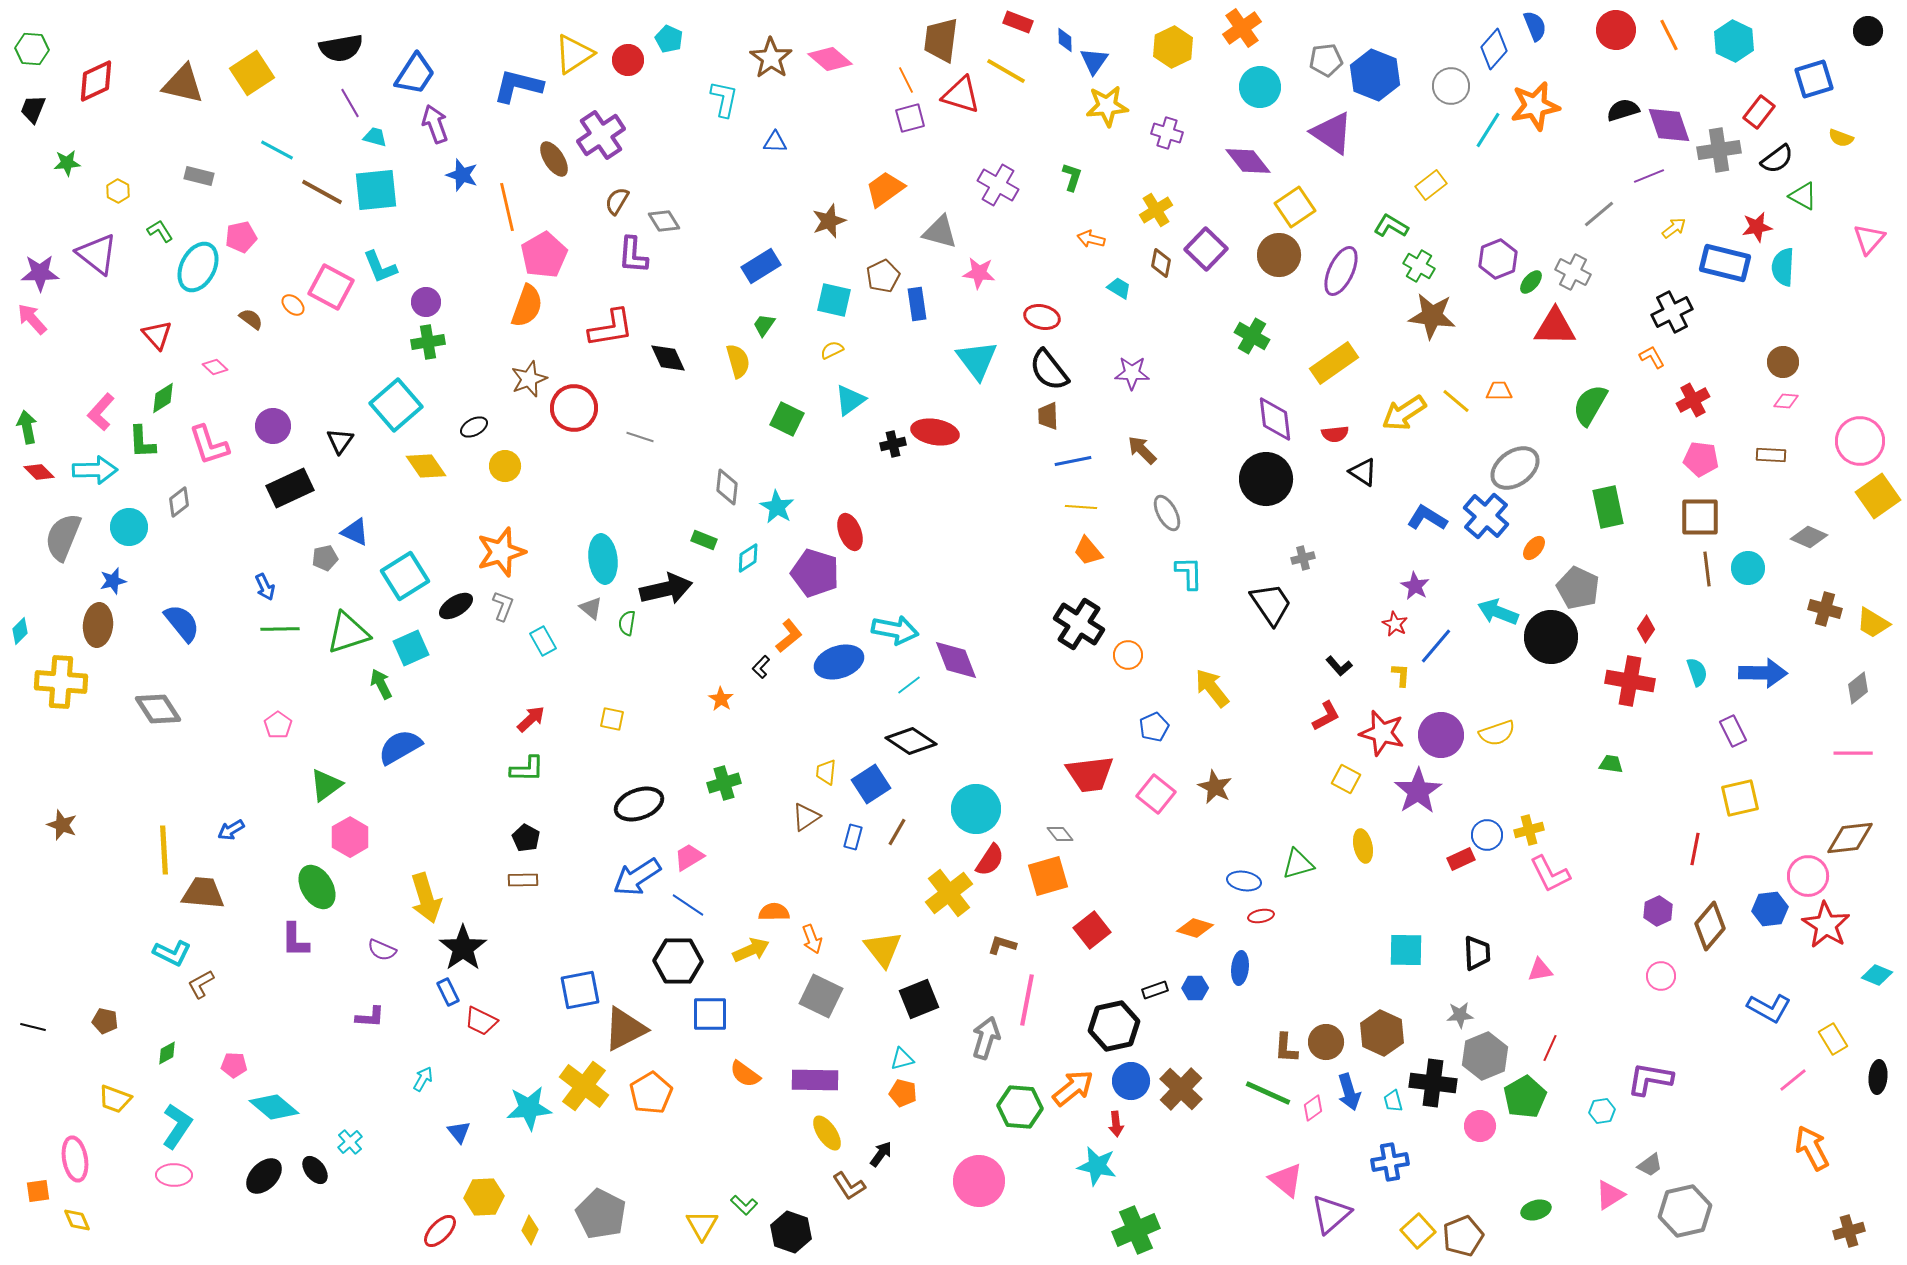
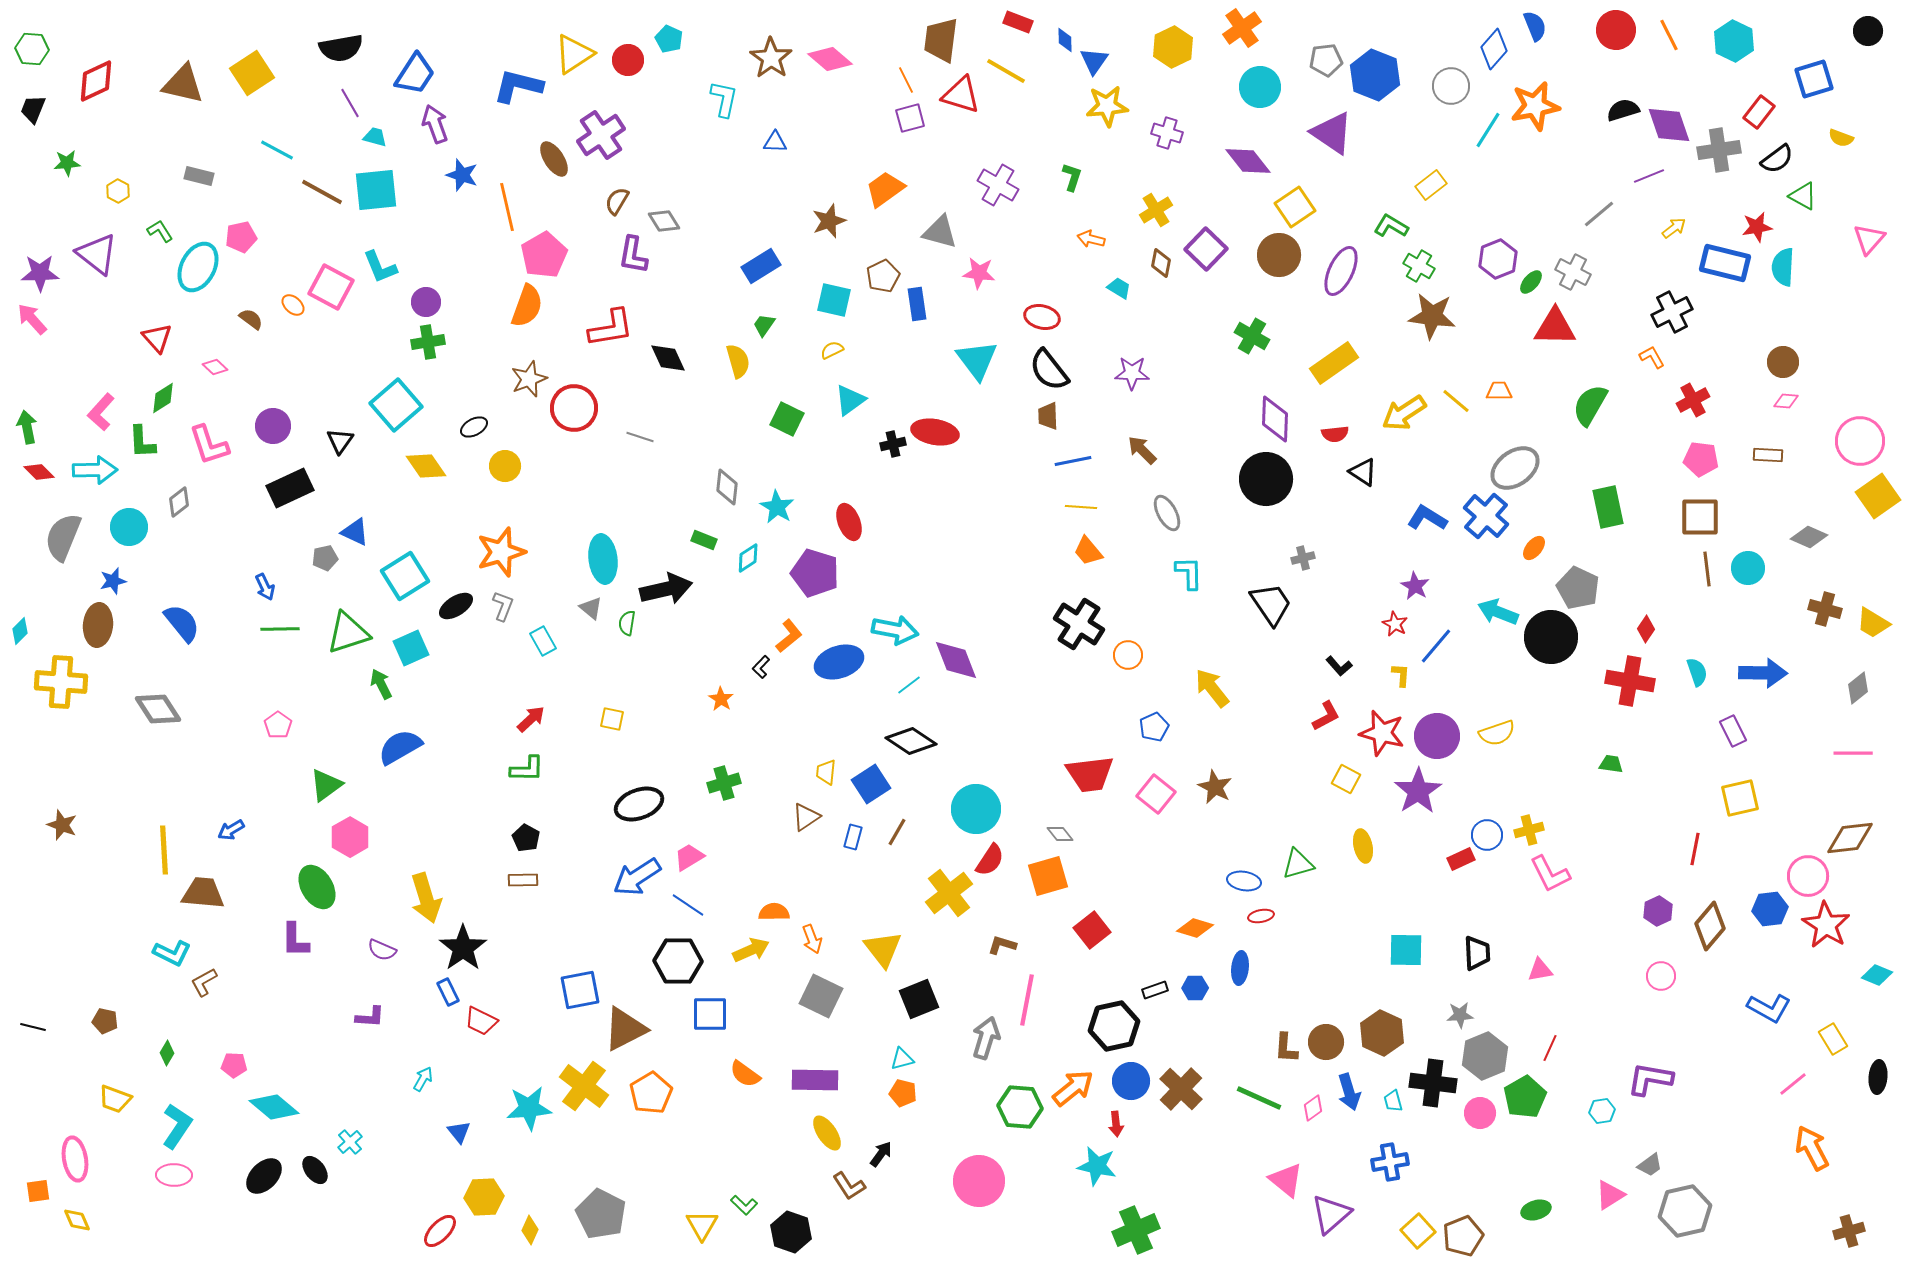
purple L-shape at (633, 255): rotated 6 degrees clockwise
red triangle at (157, 335): moved 3 px down
purple diamond at (1275, 419): rotated 9 degrees clockwise
brown rectangle at (1771, 455): moved 3 px left
red ellipse at (850, 532): moved 1 px left, 10 px up
purple circle at (1441, 735): moved 4 px left, 1 px down
brown L-shape at (201, 984): moved 3 px right, 2 px up
green diamond at (167, 1053): rotated 30 degrees counterclockwise
pink line at (1793, 1080): moved 4 px down
green line at (1268, 1093): moved 9 px left, 5 px down
pink circle at (1480, 1126): moved 13 px up
